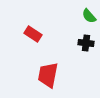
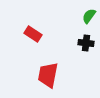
green semicircle: rotated 77 degrees clockwise
